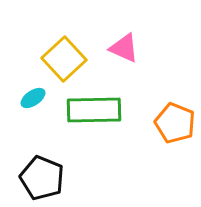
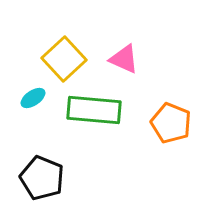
pink triangle: moved 11 px down
green rectangle: rotated 6 degrees clockwise
orange pentagon: moved 4 px left
